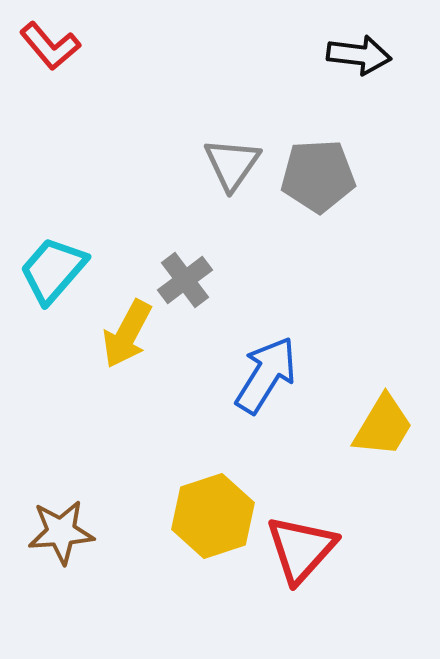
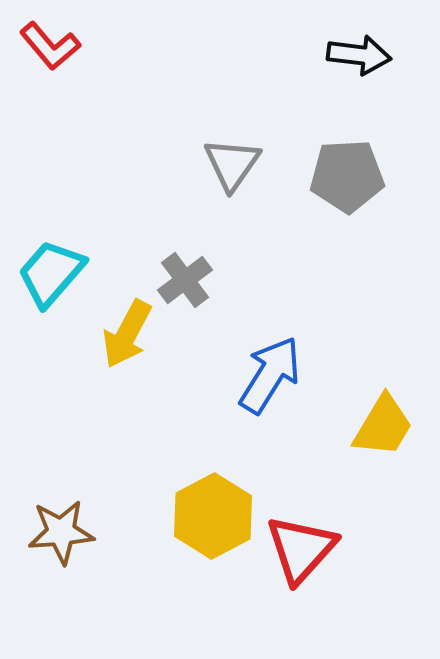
gray pentagon: moved 29 px right
cyan trapezoid: moved 2 px left, 3 px down
blue arrow: moved 4 px right
yellow hexagon: rotated 10 degrees counterclockwise
